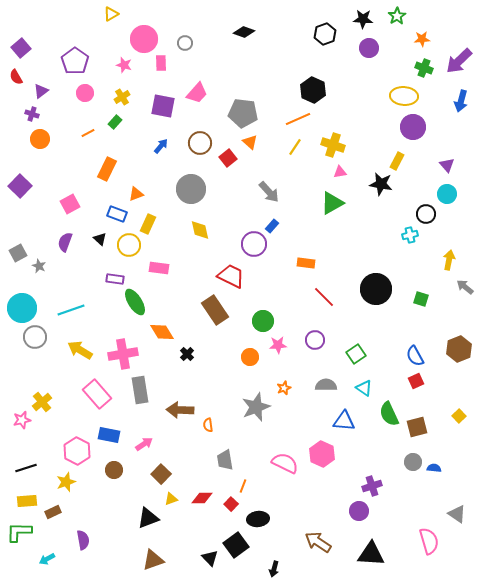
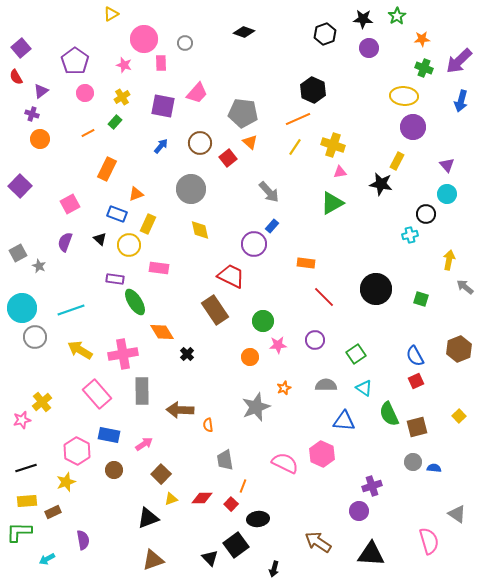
gray rectangle at (140, 390): moved 2 px right, 1 px down; rotated 8 degrees clockwise
